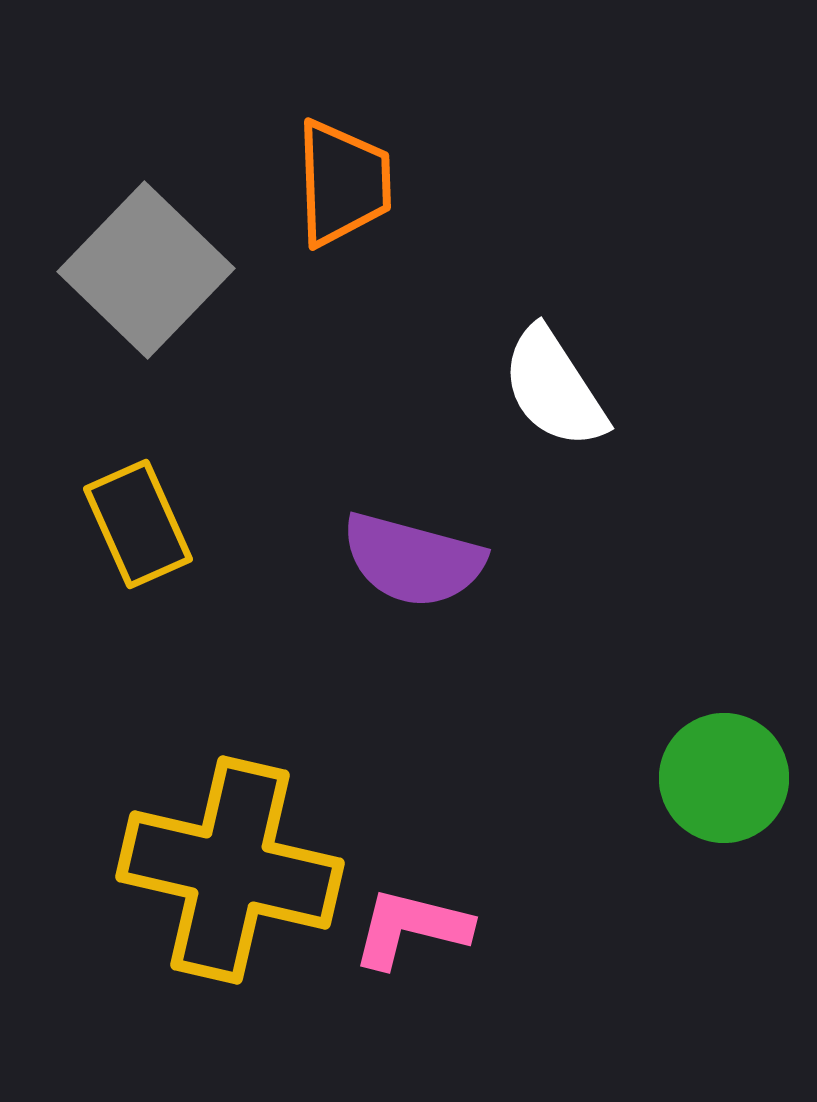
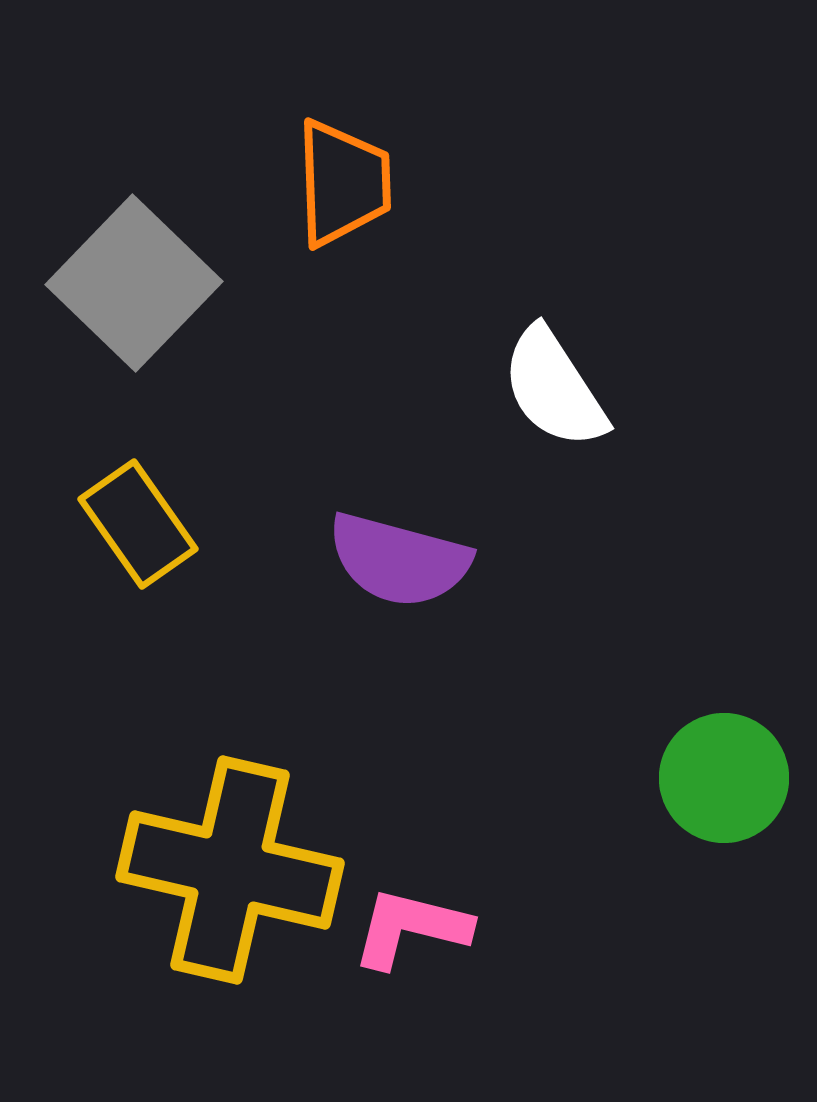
gray square: moved 12 px left, 13 px down
yellow rectangle: rotated 11 degrees counterclockwise
purple semicircle: moved 14 px left
